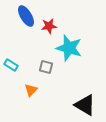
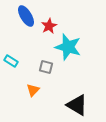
red star: rotated 21 degrees counterclockwise
cyan star: moved 1 px left, 1 px up
cyan rectangle: moved 4 px up
orange triangle: moved 2 px right
black triangle: moved 8 px left
